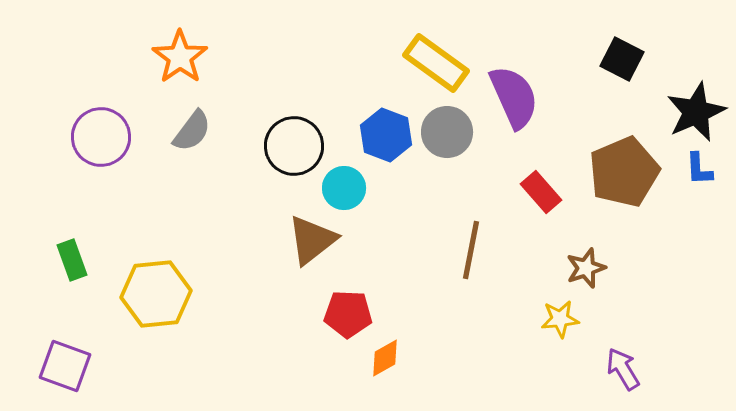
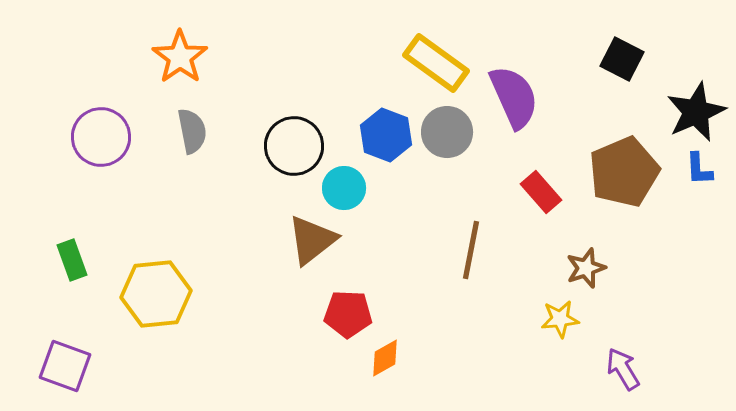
gray semicircle: rotated 48 degrees counterclockwise
